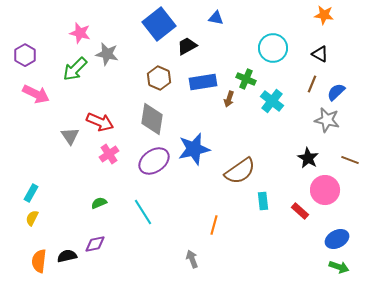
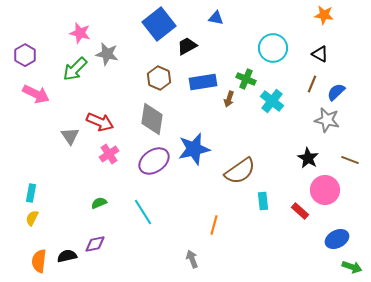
cyan rectangle at (31, 193): rotated 18 degrees counterclockwise
green arrow at (339, 267): moved 13 px right
